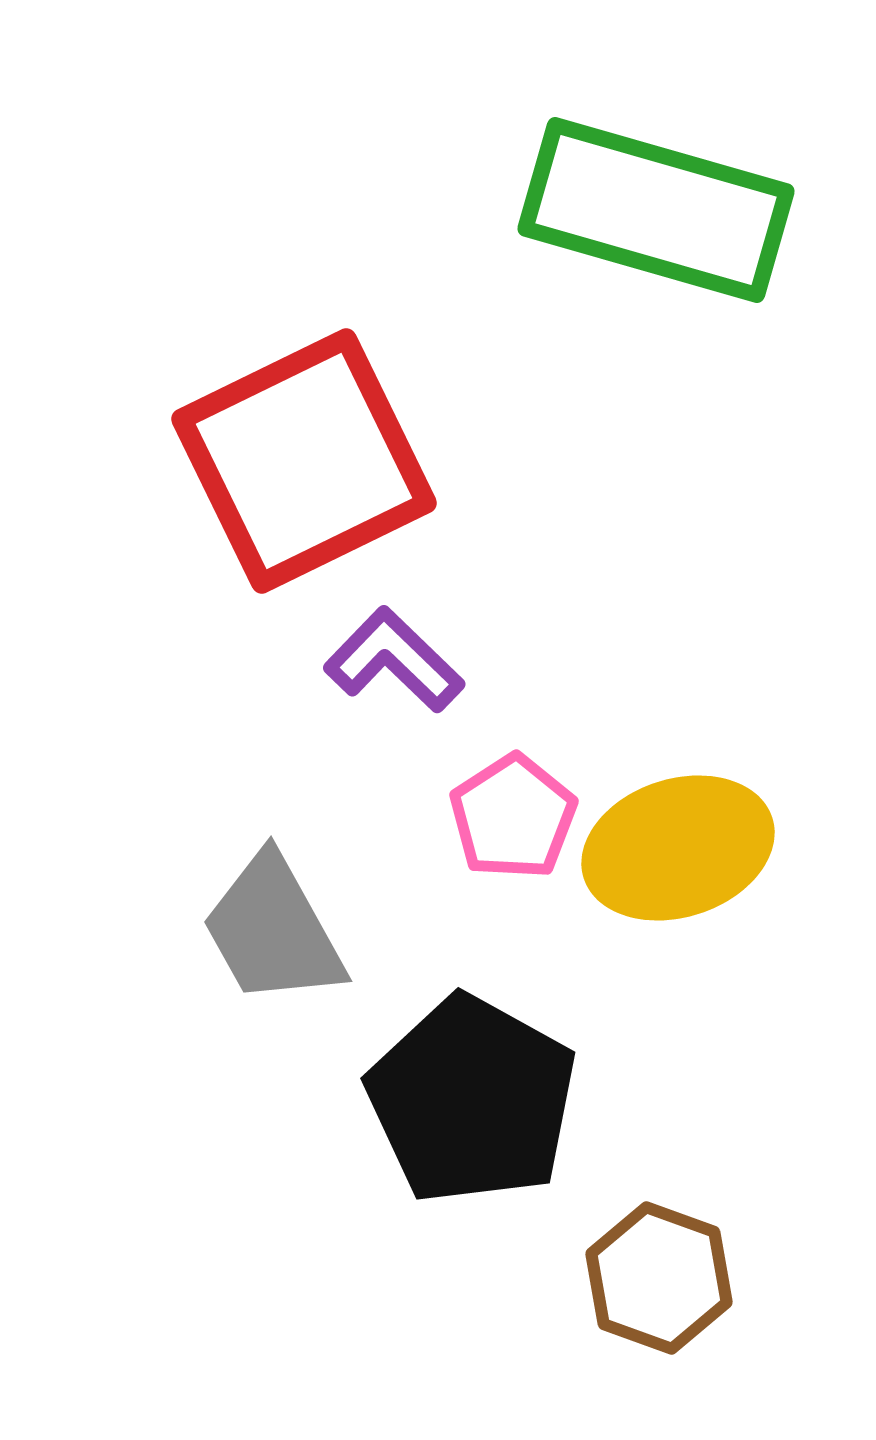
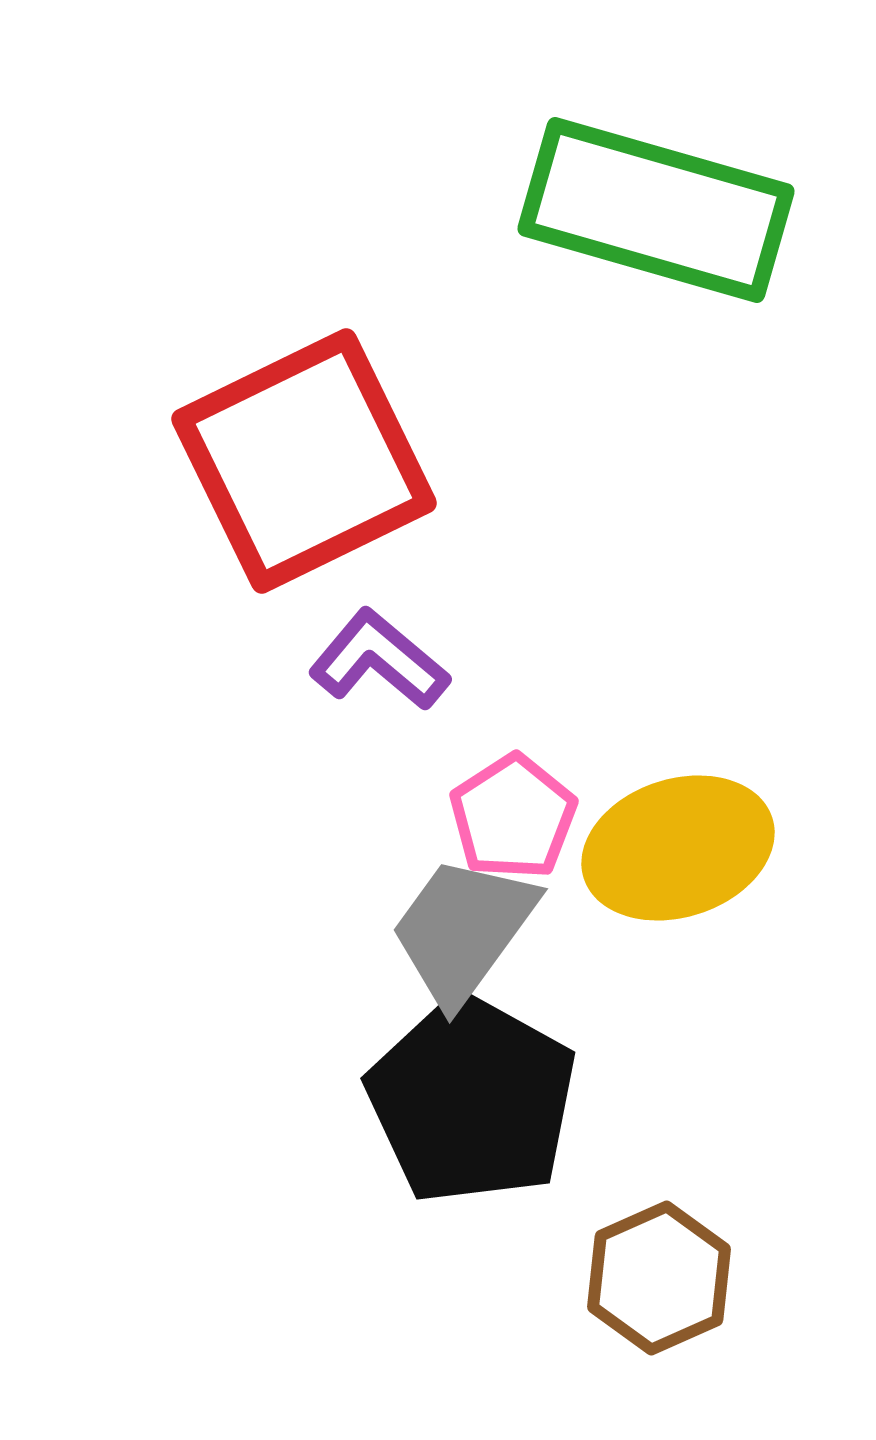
purple L-shape: moved 15 px left; rotated 4 degrees counterclockwise
gray trapezoid: moved 190 px right; rotated 65 degrees clockwise
brown hexagon: rotated 16 degrees clockwise
